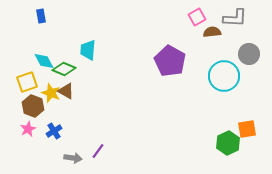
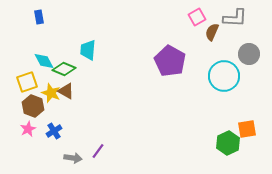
blue rectangle: moved 2 px left, 1 px down
brown semicircle: rotated 60 degrees counterclockwise
